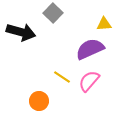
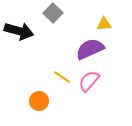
black arrow: moved 2 px left, 1 px up
